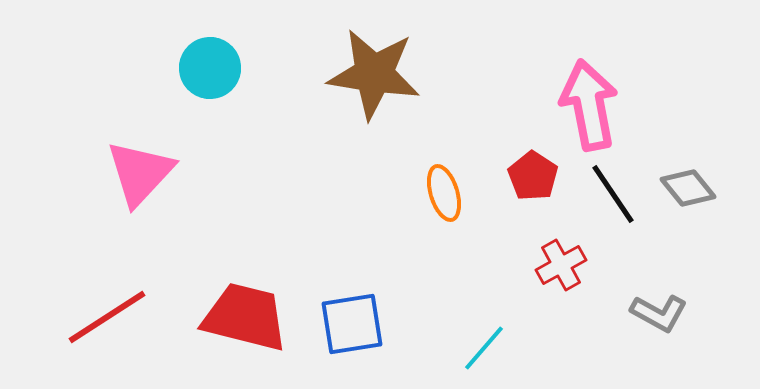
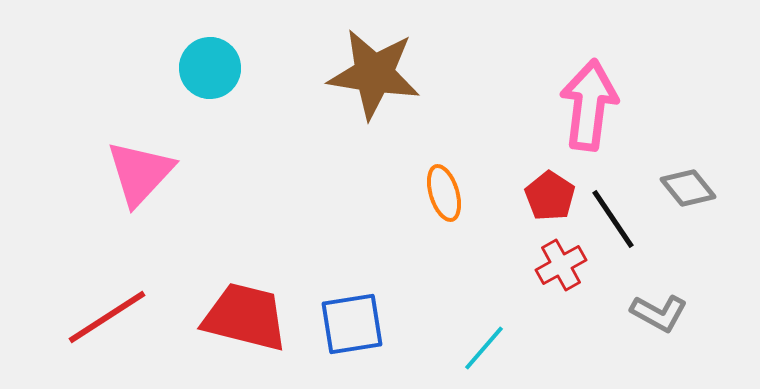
pink arrow: rotated 18 degrees clockwise
red pentagon: moved 17 px right, 20 px down
black line: moved 25 px down
